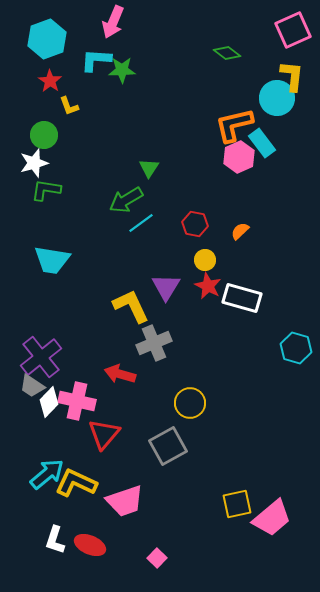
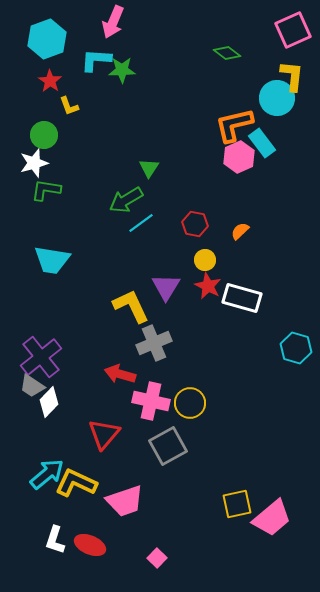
pink cross at (77, 401): moved 74 px right
